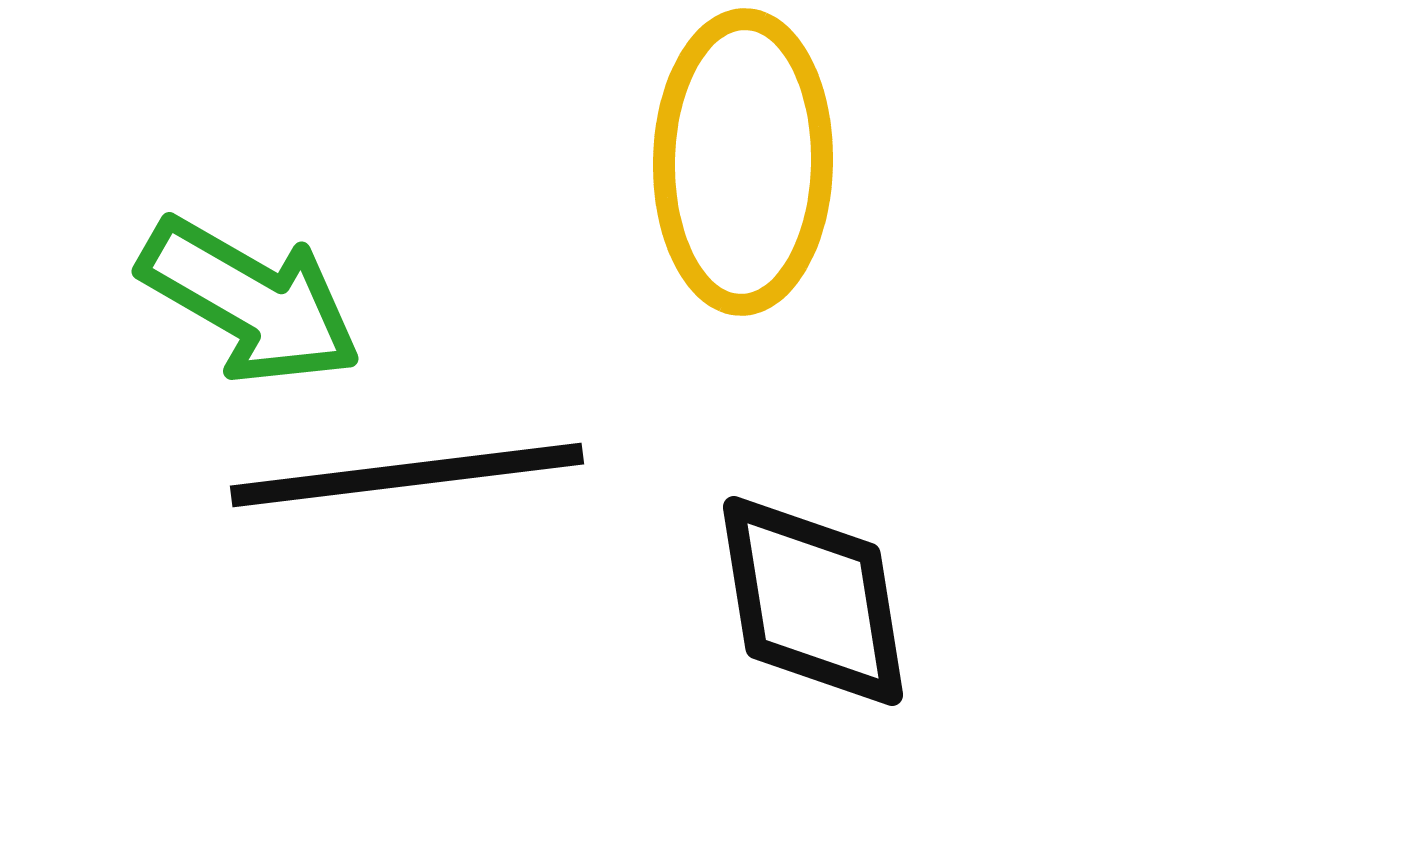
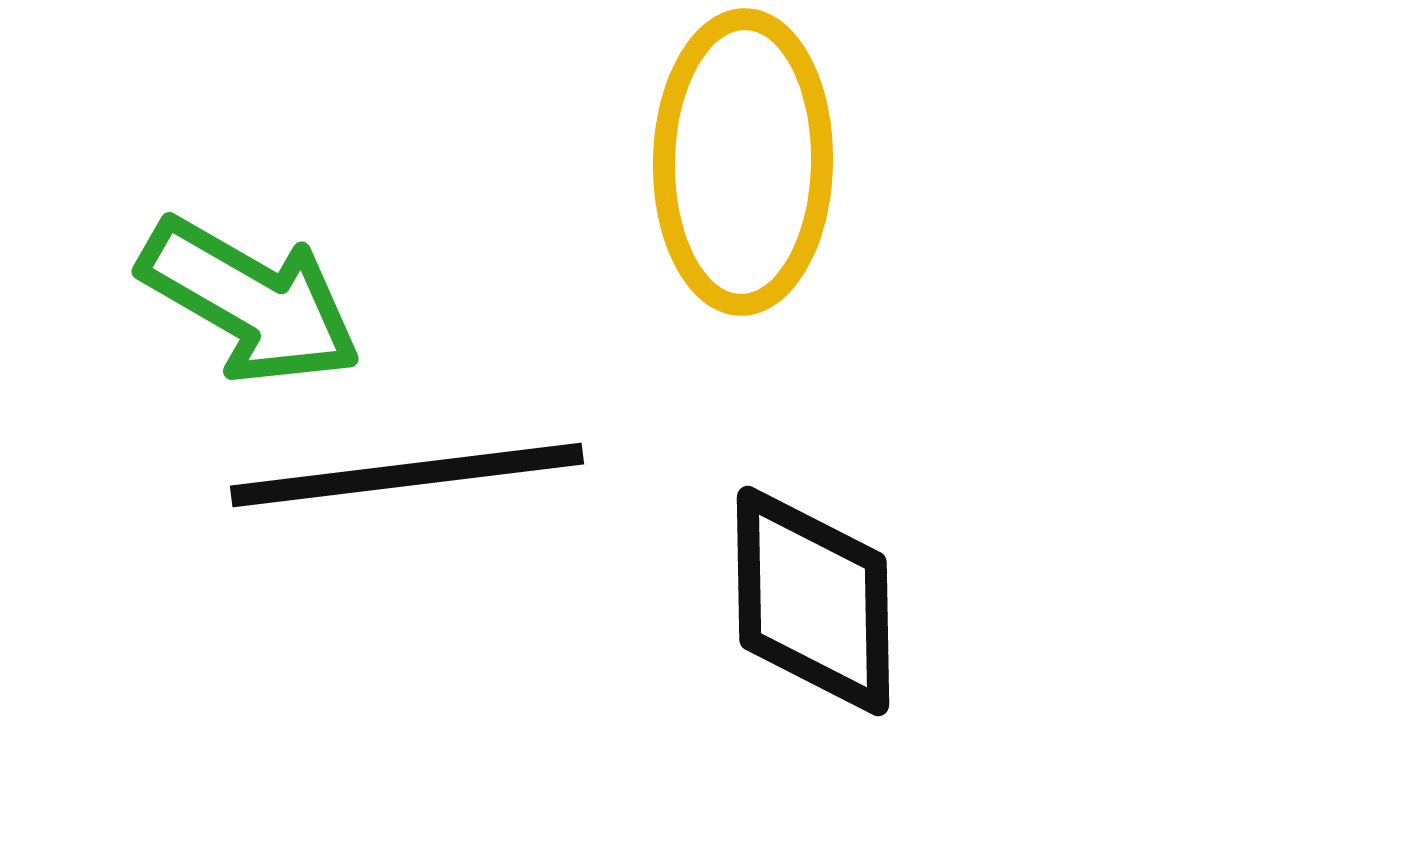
black diamond: rotated 8 degrees clockwise
